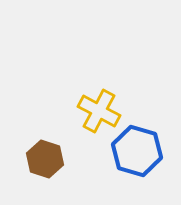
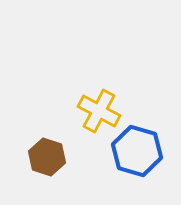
brown hexagon: moved 2 px right, 2 px up
